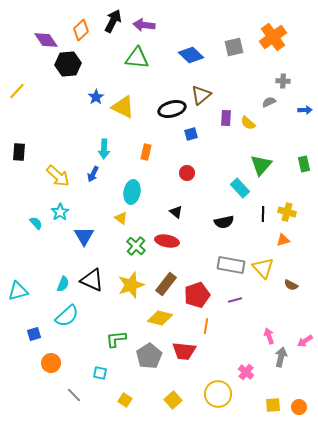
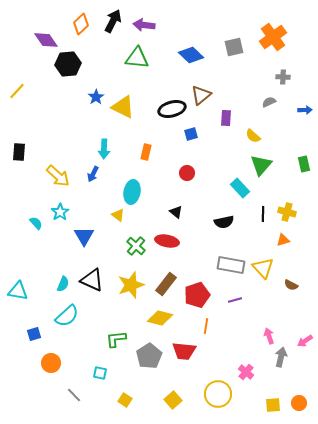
orange diamond at (81, 30): moved 6 px up
gray cross at (283, 81): moved 4 px up
yellow semicircle at (248, 123): moved 5 px right, 13 px down
yellow triangle at (121, 218): moved 3 px left, 3 px up
cyan triangle at (18, 291): rotated 25 degrees clockwise
orange circle at (299, 407): moved 4 px up
